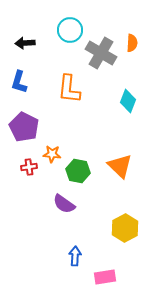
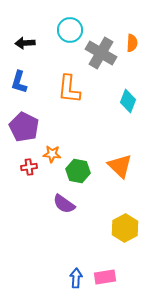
blue arrow: moved 1 px right, 22 px down
